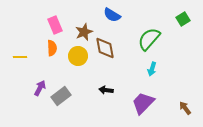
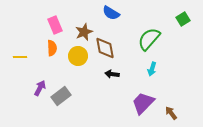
blue semicircle: moved 1 px left, 2 px up
black arrow: moved 6 px right, 16 px up
brown arrow: moved 14 px left, 5 px down
